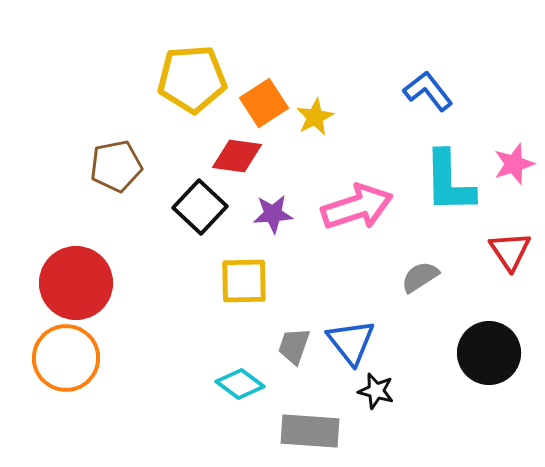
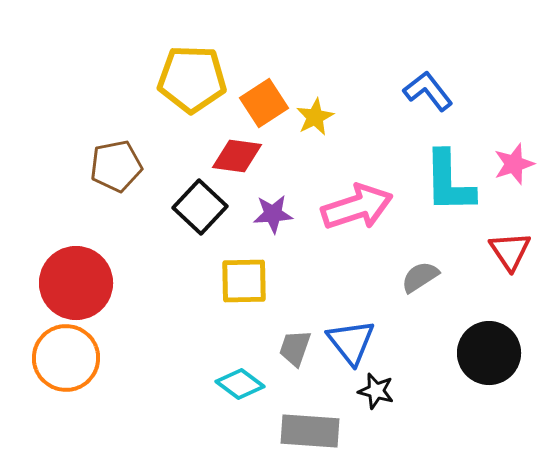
yellow pentagon: rotated 6 degrees clockwise
gray trapezoid: moved 1 px right, 2 px down
